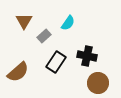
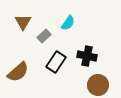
brown triangle: moved 1 px left, 1 px down
brown circle: moved 2 px down
